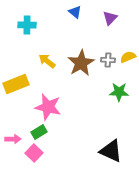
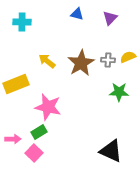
blue triangle: moved 2 px right, 2 px down; rotated 24 degrees counterclockwise
cyan cross: moved 5 px left, 3 px up
